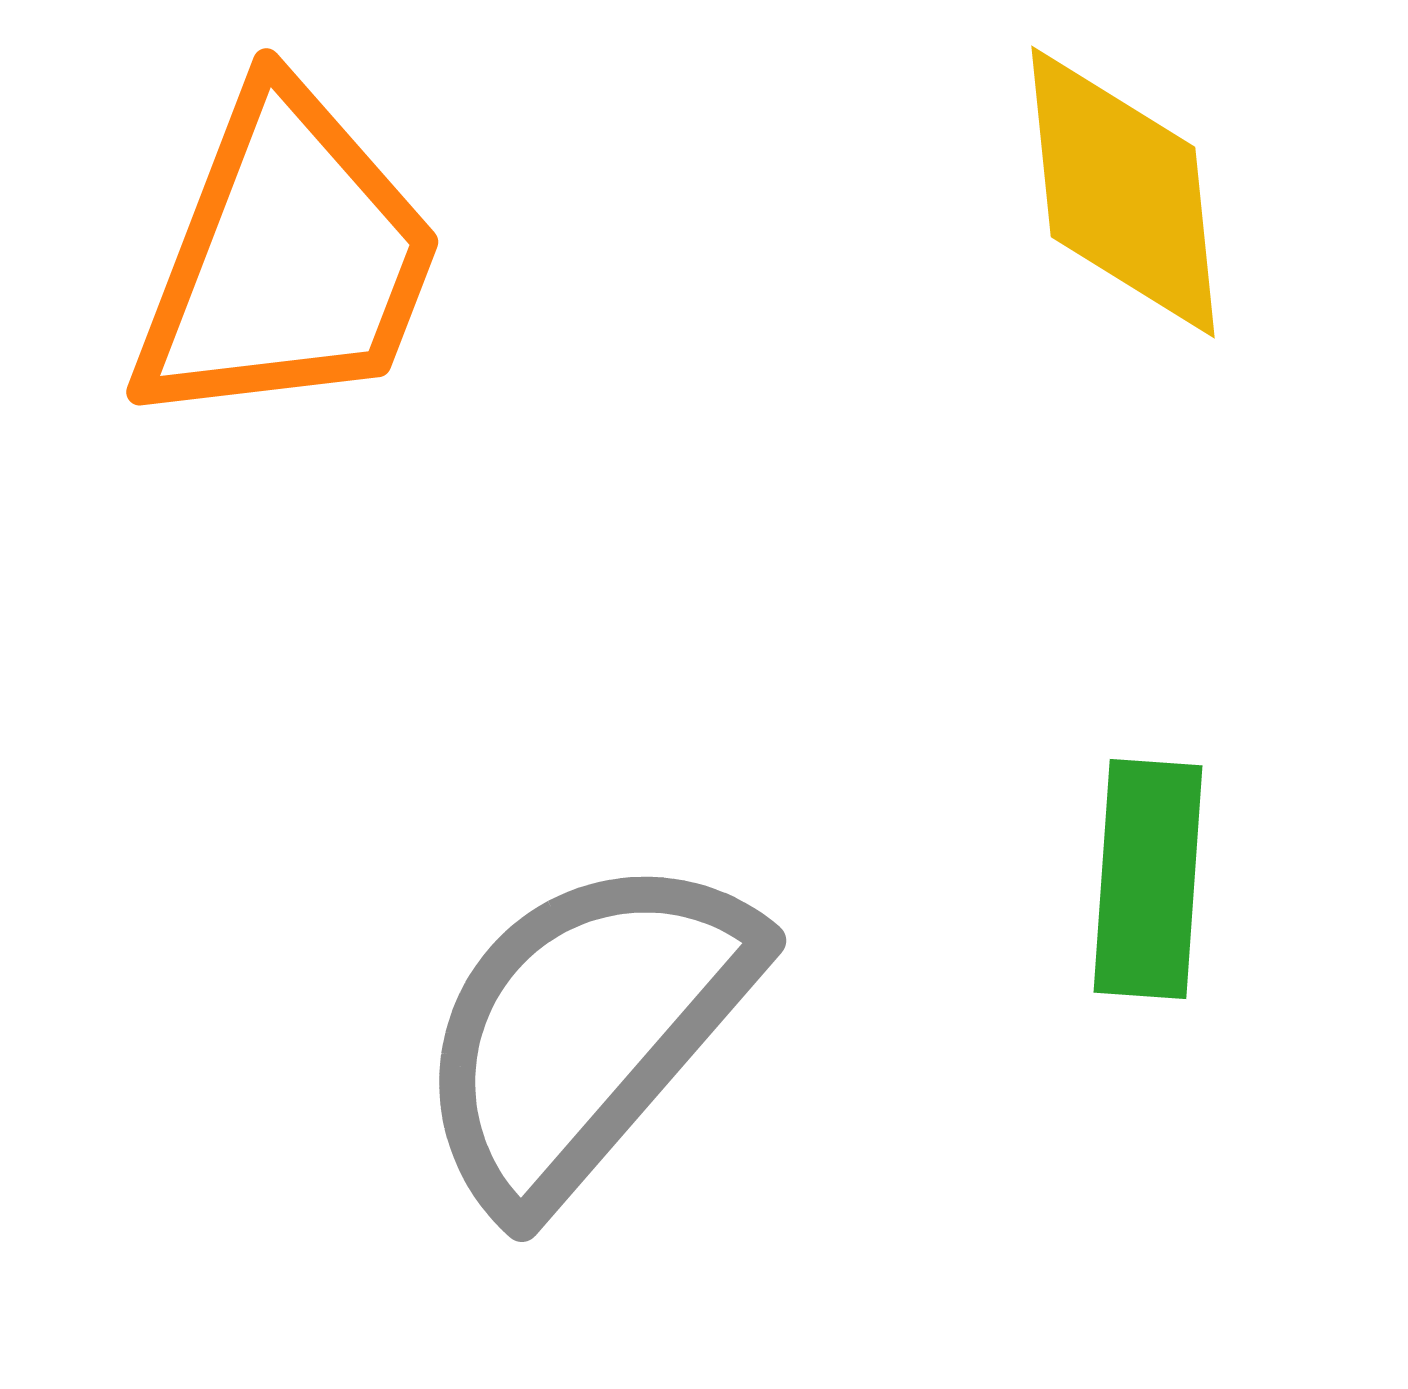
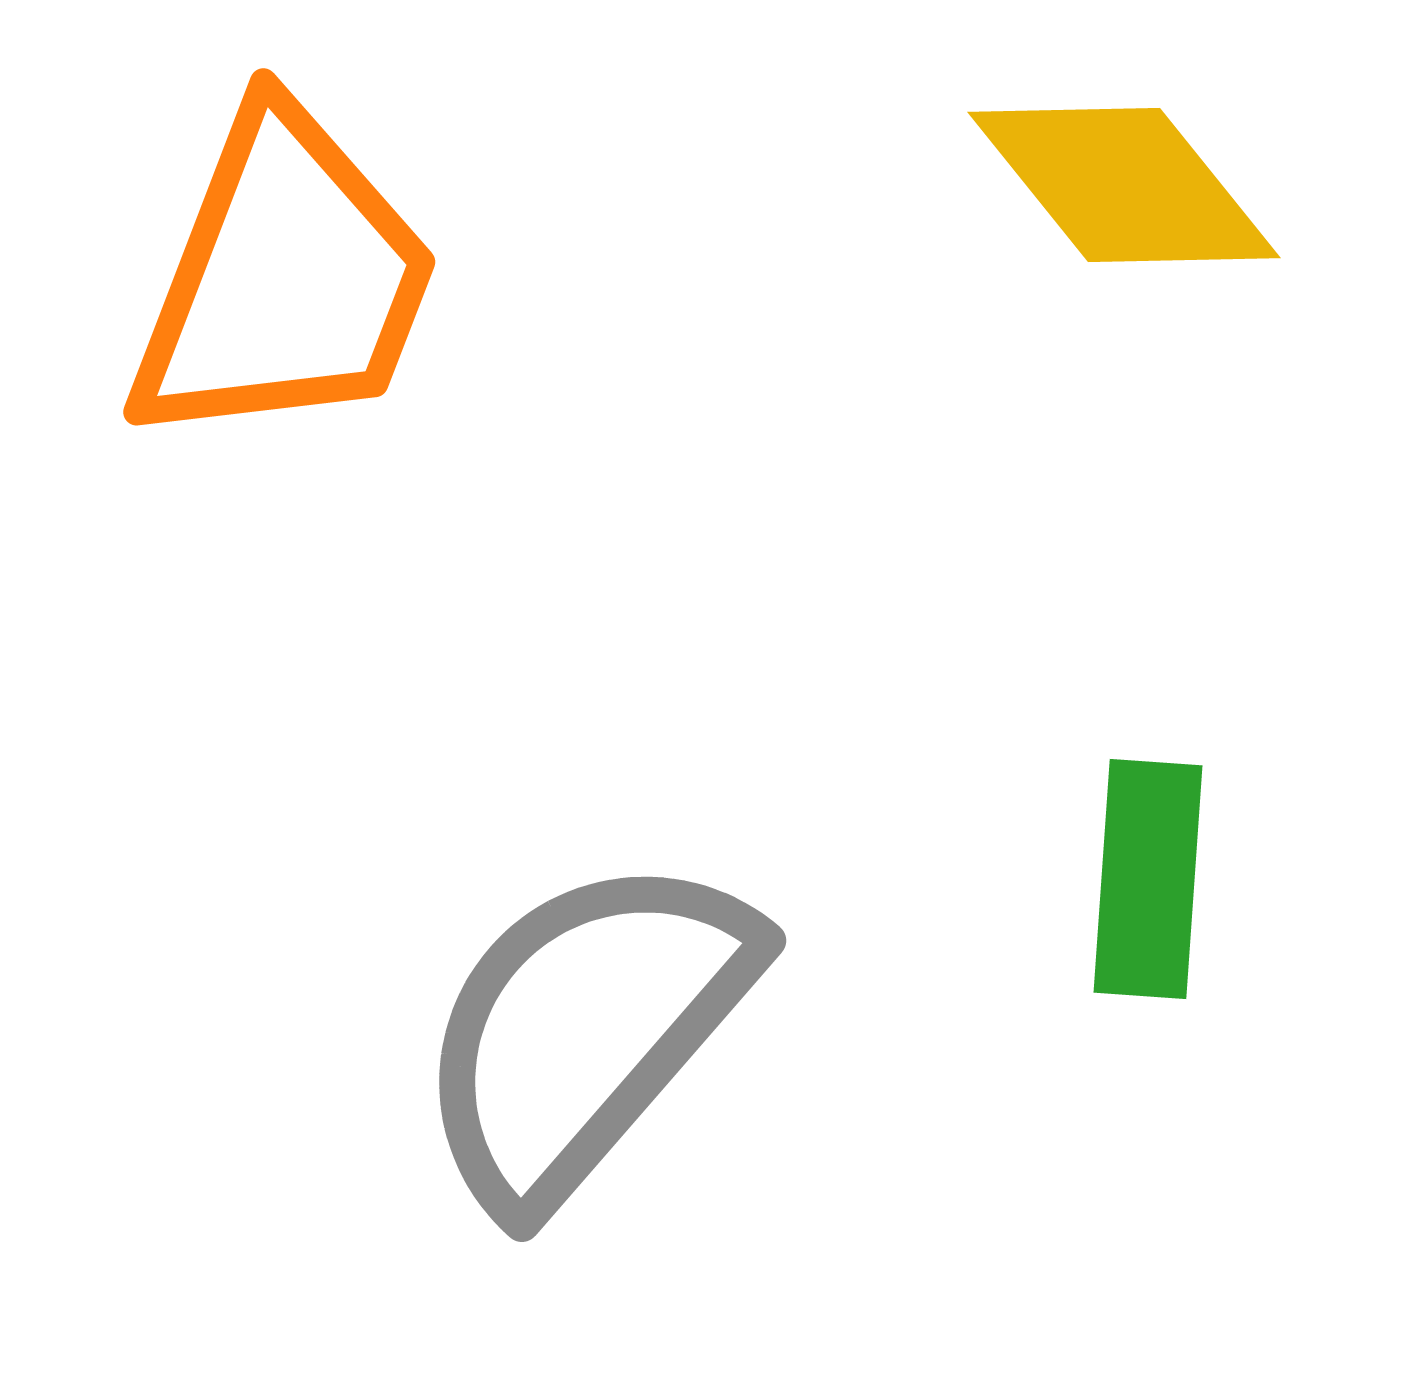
yellow diamond: moved 1 px right, 7 px up; rotated 33 degrees counterclockwise
orange trapezoid: moved 3 px left, 20 px down
